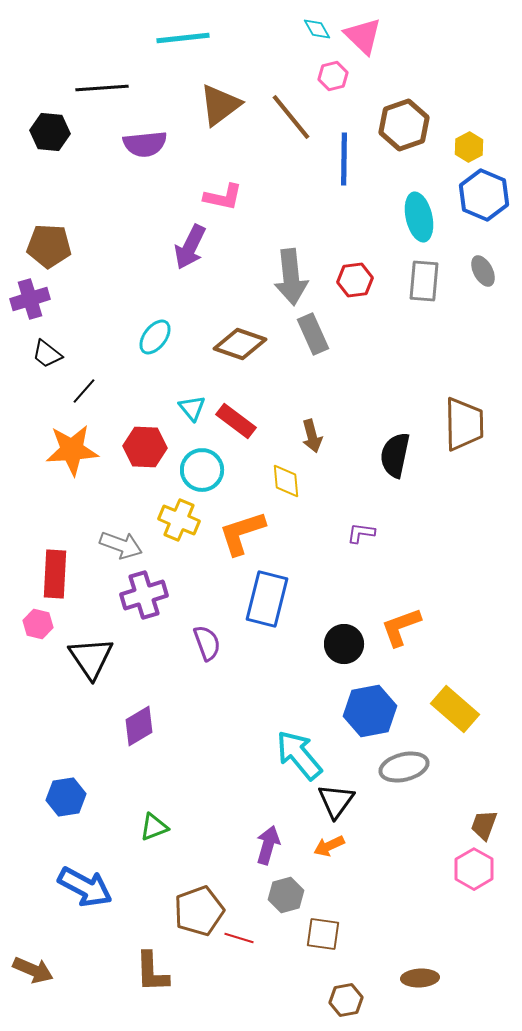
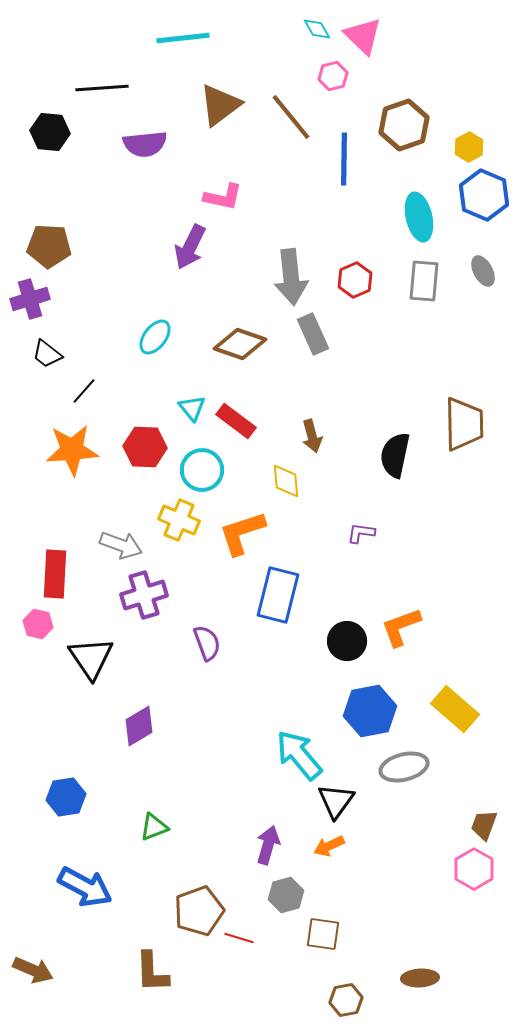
red hexagon at (355, 280): rotated 16 degrees counterclockwise
blue rectangle at (267, 599): moved 11 px right, 4 px up
black circle at (344, 644): moved 3 px right, 3 px up
